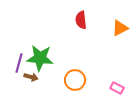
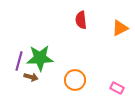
green star: rotated 8 degrees counterclockwise
purple line: moved 2 px up
